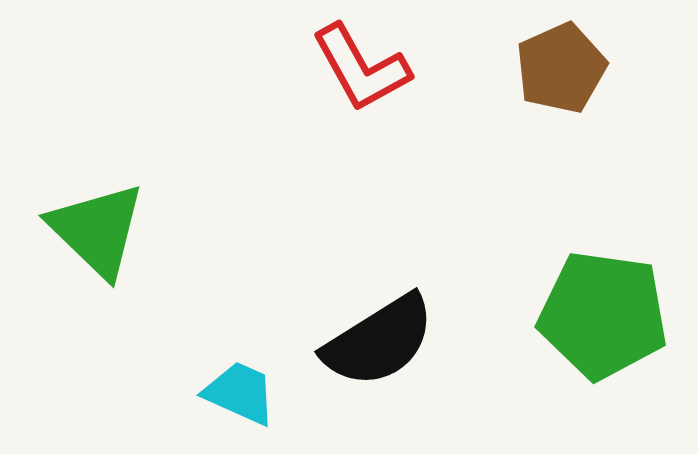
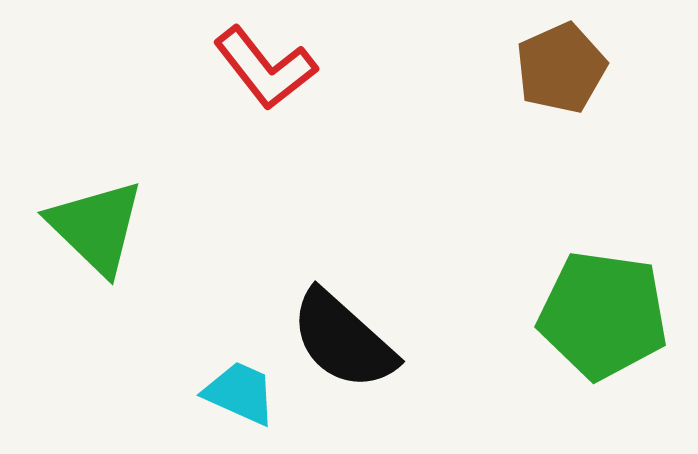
red L-shape: moved 96 px left; rotated 9 degrees counterclockwise
green triangle: moved 1 px left, 3 px up
black semicircle: moved 36 px left, 1 px up; rotated 74 degrees clockwise
